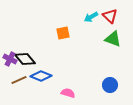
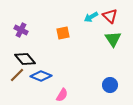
green triangle: rotated 36 degrees clockwise
purple cross: moved 11 px right, 29 px up
brown line: moved 2 px left, 5 px up; rotated 21 degrees counterclockwise
pink semicircle: moved 6 px left, 2 px down; rotated 104 degrees clockwise
